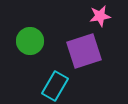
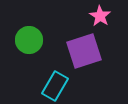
pink star: rotated 30 degrees counterclockwise
green circle: moved 1 px left, 1 px up
